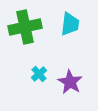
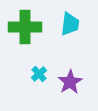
green cross: rotated 12 degrees clockwise
purple star: rotated 10 degrees clockwise
